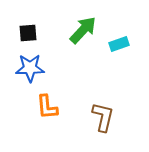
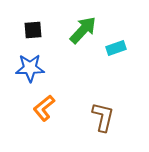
black square: moved 5 px right, 3 px up
cyan rectangle: moved 3 px left, 4 px down
orange L-shape: moved 3 px left, 1 px down; rotated 56 degrees clockwise
